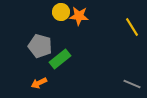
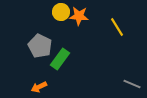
yellow line: moved 15 px left
gray pentagon: rotated 10 degrees clockwise
green rectangle: rotated 15 degrees counterclockwise
orange arrow: moved 4 px down
